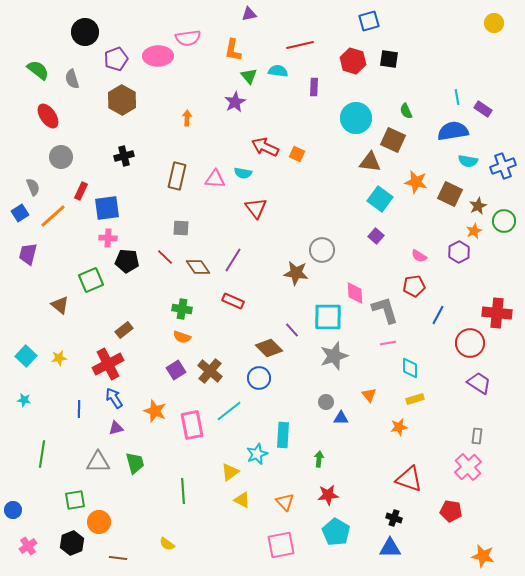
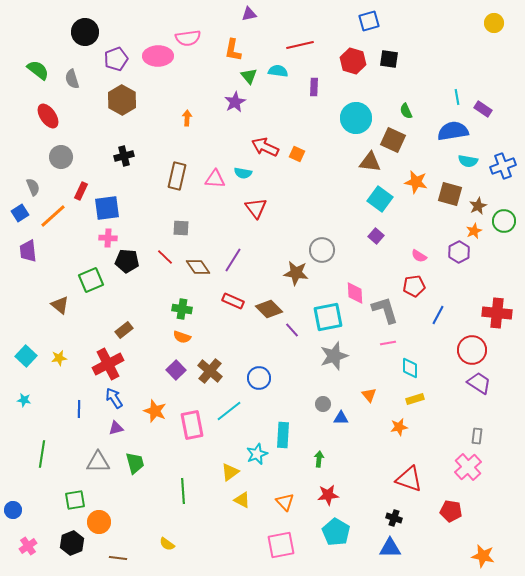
brown square at (450, 194): rotated 10 degrees counterclockwise
purple trapezoid at (28, 254): moved 3 px up; rotated 20 degrees counterclockwise
cyan square at (328, 317): rotated 12 degrees counterclockwise
red circle at (470, 343): moved 2 px right, 7 px down
brown diamond at (269, 348): moved 39 px up
purple square at (176, 370): rotated 12 degrees counterclockwise
gray circle at (326, 402): moved 3 px left, 2 px down
